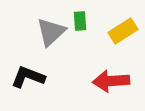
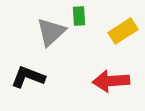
green rectangle: moved 1 px left, 5 px up
